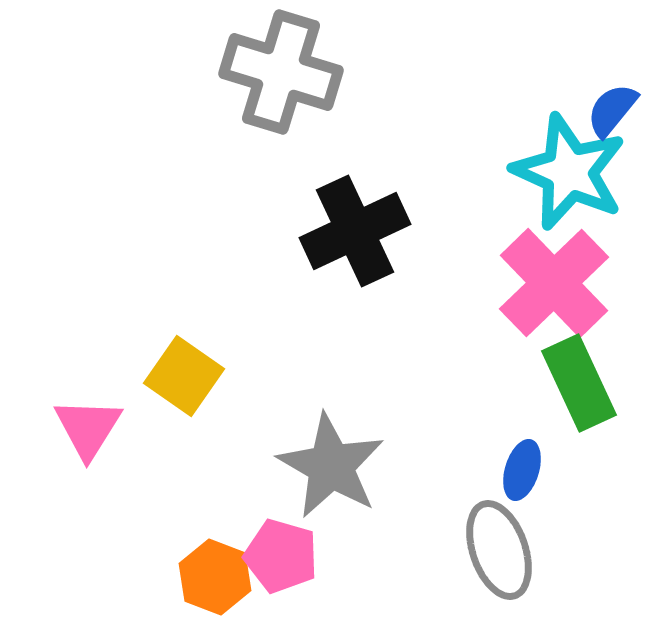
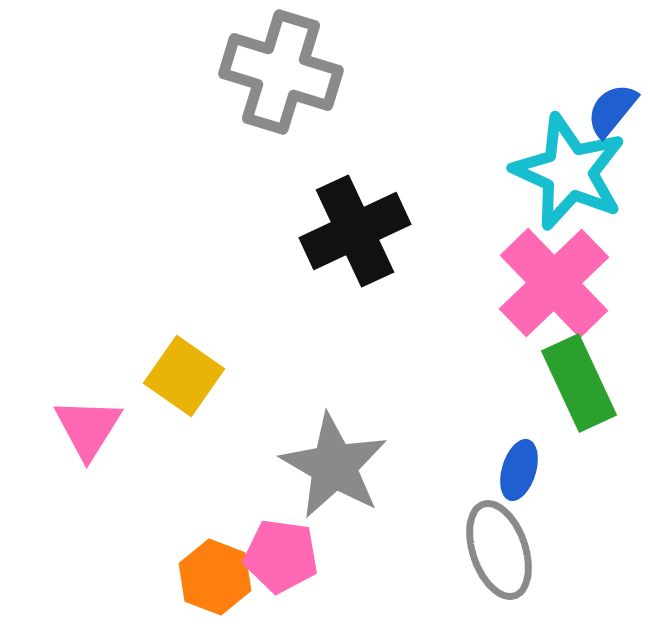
gray star: moved 3 px right
blue ellipse: moved 3 px left
pink pentagon: rotated 8 degrees counterclockwise
